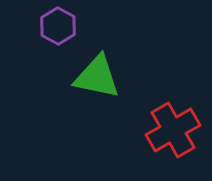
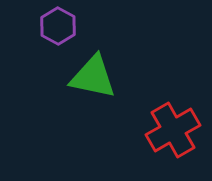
green triangle: moved 4 px left
